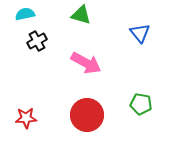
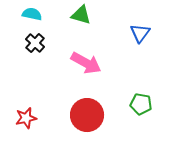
cyan semicircle: moved 7 px right; rotated 24 degrees clockwise
blue triangle: rotated 15 degrees clockwise
black cross: moved 2 px left, 2 px down; rotated 18 degrees counterclockwise
red star: rotated 10 degrees counterclockwise
